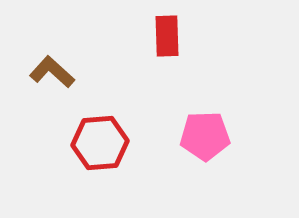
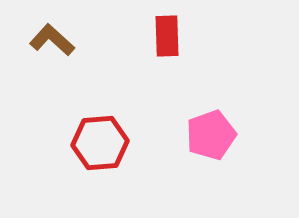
brown L-shape: moved 32 px up
pink pentagon: moved 6 px right, 1 px up; rotated 18 degrees counterclockwise
